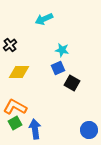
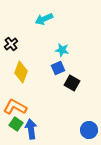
black cross: moved 1 px right, 1 px up
yellow diamond: moved 2 px right; rotated 70 degrees counterclockwise
green square: moved 1 px right, 1 px down; rotated 24 degrees counterclockwise
blue arrow: moved 4 px left
